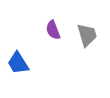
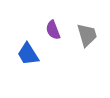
blue trapezoid: moved 10 px right, 9 px up
